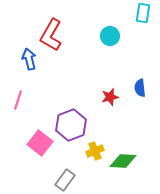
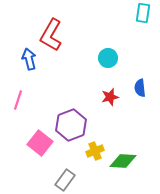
cyan circle: moved 2 px left, 22 px down
